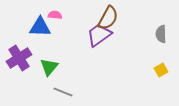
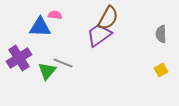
green triangle: moved 2 px left, 4 px down
gray line: moved 29 px up
